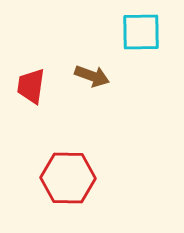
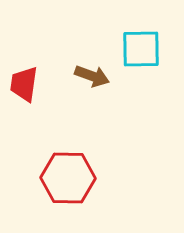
cyan square: moved 17 px down
red trapezoid: moved 7 px left, 2 px up
